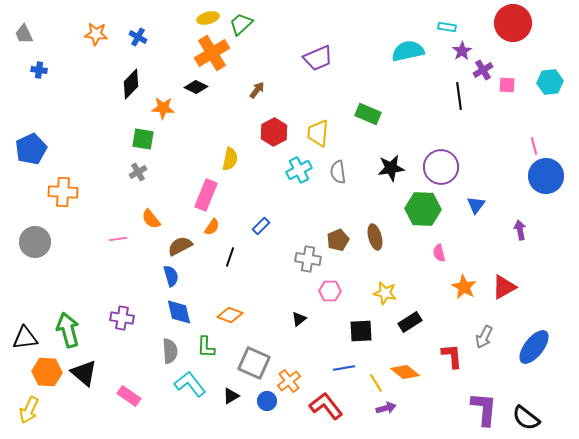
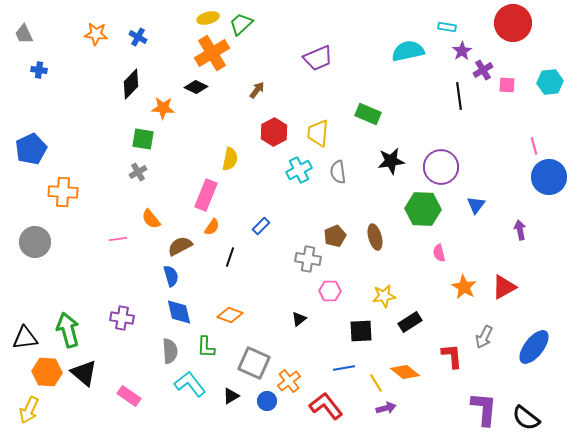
black star at (391, 168): moved 7 px up
blue circle at (546, 176): moved 3 px right, 1 px down
brown pentagon at (338, 240): moved 3 px left, 4 px up
yellow star at (385, 293): moved 1 px left, 3 px down; rotated 20 degrees counterclockwise
